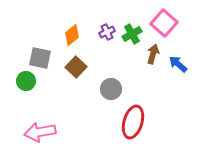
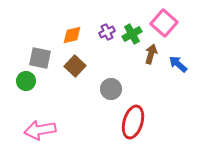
orange diamond: rotated 25 degrees clockwise
brown arrow: moved 2 px left
brown square: moved 1 px left, 1 px up
pink arrow: moved 2 px up
